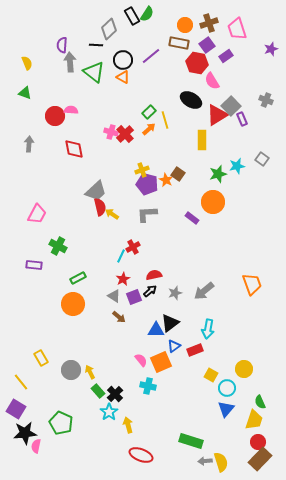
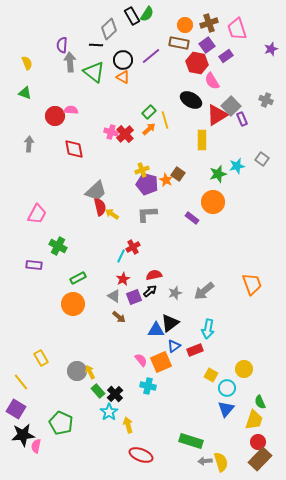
gray circle at (71, 370): moved 6 px right, 1 px down
black star at (25, 433): moved 2 px left, 2 px down
